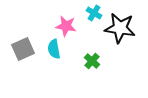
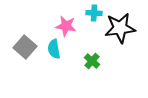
cyan cross: rotated 28 degrees counterclockwise
black star: rotated 16 degrees counterclockwise
gray square: moved 2 px right, 2 px up; rotated 25 degrees counterclockwise
